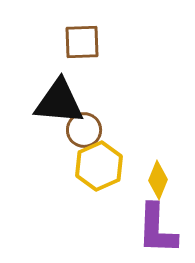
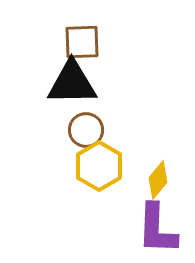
black triangle: moved 13 px right, 19 px up; rotated 6 degrees counterclockwise
brown circle: moved 2 px right
yellow hexagon: rotated 6 degrees counterclockwise
yellow diamond: rotated 18 degrees clockwise
